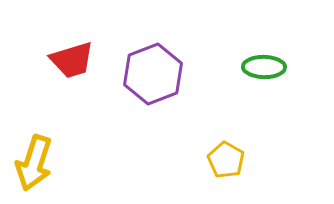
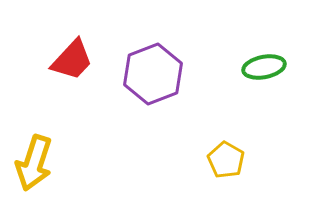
red trapezoid: rotated 30 degrees counterclockwise
green ellipse: rotated 12 degrees counterclockwise
